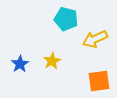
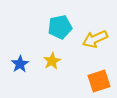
cyan pentagon: moved 6 px left, 8 px down; rotated 25 degrees counterclockwise
orange square: rotated 10 degrees counterclockwise
